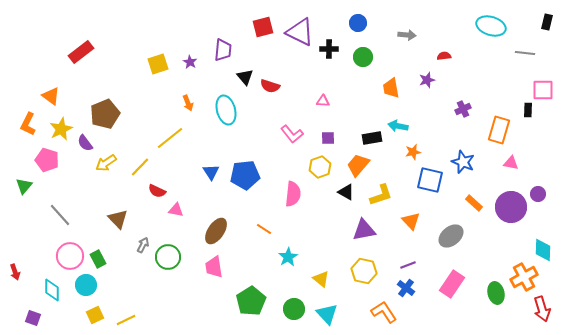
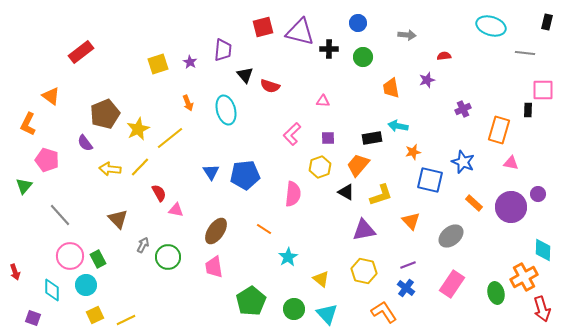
purple triangle at (300, 32): rotated 12 degrees counterclockwise
black triangle at (245, 77): moved 2 px up
yellow star at (61, 129): moved 77 px right
pink L-shape at (292, 134): rotated 85 degrees clockwise
yellow arrow at (106, 163): moved 4 px right, 6 px down; rotated 40 degrees clockwise
red semicircle at (157, 191): moved 2 px right, 2 px down; rotated 144 degrees counterclockwise
